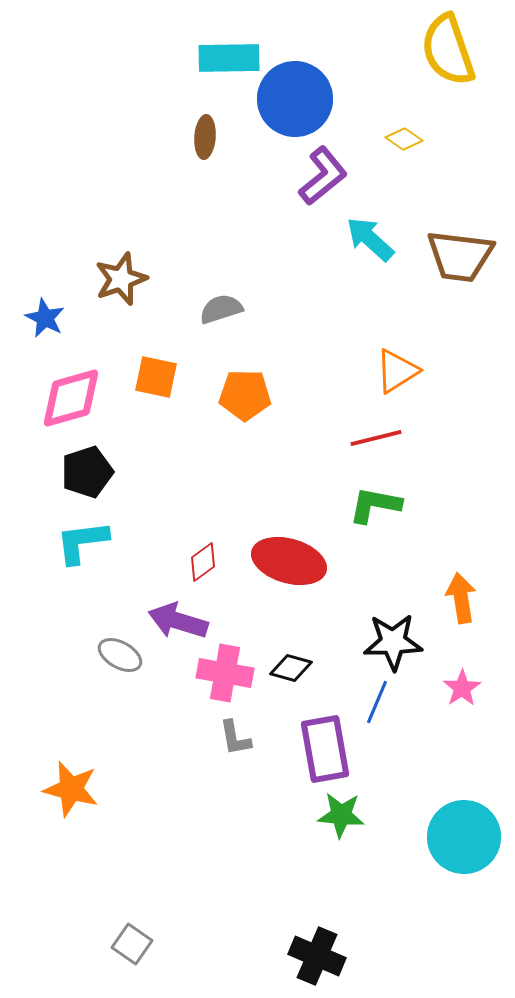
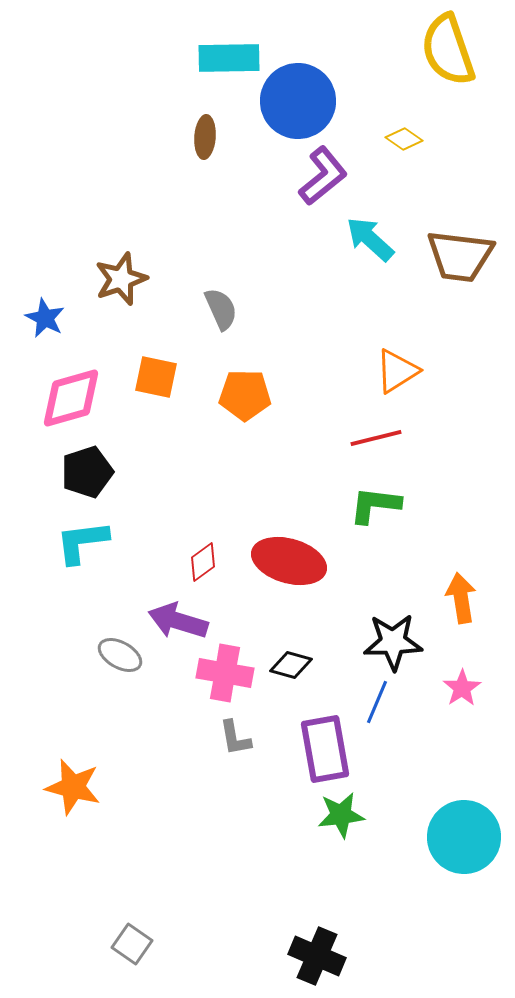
blue circle: moved 3 px right, 2 px down
gray semicircle: rotated 84 degrees clockwise
green L-shape: rotated 4 degrees counterclockwise
black diamond: moved 3 px up
orange star: moved 2 px right, 2 px up
green star: rotated 12 degrees counterclockwise
